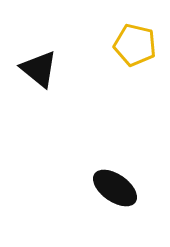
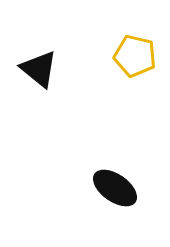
yellow pentagon: moved 11 px down
